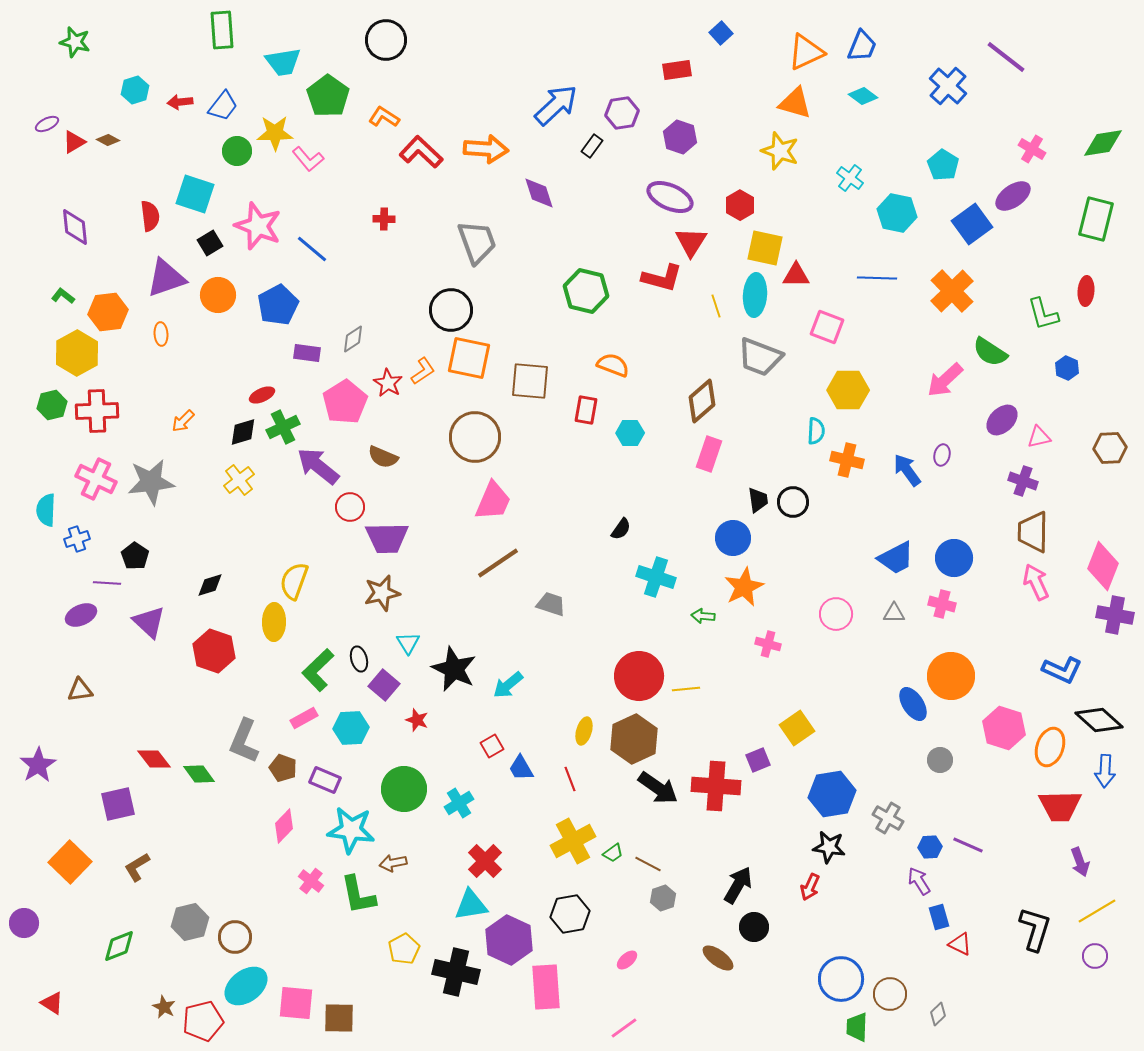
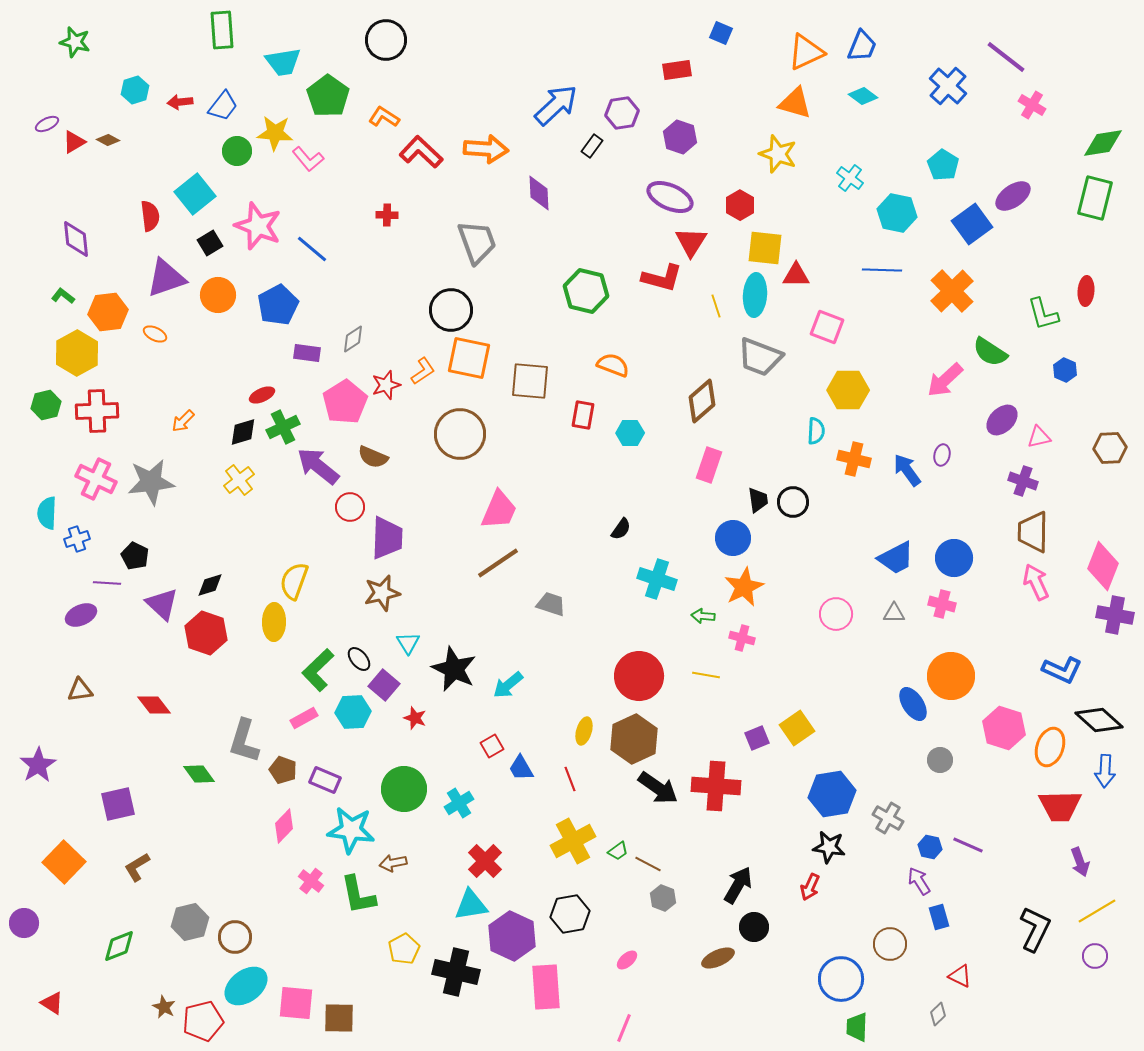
blue square at (721, 33): rotated 25 degrees counterclockwise
yellow star at (275, 133): rotated 6 degrees clockwise
pink cross at (1032, 149): moved 44 px up
yellow star at (780, 151): moved 2 px left, 3 px down
purple diamond at (539, 193): rotated 15 degrees clockwise
cyan square at (195, 194): rotated 33 degrees clockwise
red cross at (384, 219): moved 3 px right, 4 px up
green rectangle at (1096, 219): moved 1 px left, 21 px up
purple diamond at (75, 227): moved 1 px right, 12 px down
yellow square at (765, 248): rotated 6 degrees counterclockwise
blue line at (877, 278): moved 5 px right, 8 px up
orange ellipse at (161, 334): moved 6 px left; rotated 60 degrees counterclockwise
blue hexagon at (1067, 368): moved 2 px left, 2 px down
red star at (388, 383): moved 2 px left, 2 px down; rotated 24 degrees clockwise
green hexagon at (52, 405): moved 6 px left
red rectangle at (586, 410): moved 3 px left, 5 px down
brown circle at (475, 437): moved 15 px left, 3 px up
pink rectangle at (709, 454): moved 11 px down
brown semicircle at (383, 457): moved 10 px left
orange cross at (847, 460): moved 7 px right, 1 px up
pink trapezoid at (493, 501): moved 6 px right, 9 px down
cyan semicircle at (46, 510): moved 1 px right, 3 px down
purple trapezoid at (387, 538): rotated 87 degrees counterclockwise
black pentagon at (135, 556): rotated 8 degrees counterclockwise
cyan cross at (656, 577): moved 1 px right, 2 px down
purple triangle at (149, 622): moved 13 px right, 18 px up
pink cross at (768, 644): moved 26 px left, 6 px up
red hexagon at (214, 651): moved 8 px left, 18 px up
black ellipse at (359, 659): rotated 25 degrees counterclockwise
yellow line at (686, 689): moved 20 px right, 14 px up; rotated 16 degrees clockwise
red star at (417, 720): moved 2 px left, 2 px up
cyan hexagon at (351, 728): moved 2 px right, 16 px up
gray L-shape at (244, 741): rotated 6 degrees counterclockwise
red diamond at (154, 759): moved 54 px up
purple square at (758, 760): moved 1 px left, 22 px up
brown pentagon at (283, 768): moved 2 px down
blue hexagon at (930, 847): rotated 15 degrees clockwise
green trapezoid at (613, 853): moved 5 px right, 2 px up
orange square at (70, 862): moved 6 px left
gray hexagon at (663, 898): rotated 20 degrees counterclockwise
black L-shape at (1035, 929): rotated 9 degrees clockwise
purple hexagon at (509, 940): moved 3 px right, 4 px up
red triangle at (960, 944): moved 32 px down
brown ellipse at (718, 958): rotated 60 degrees counterclockwise
brown circle at (890, 994): moved 50 px up
pink line at (624, 1028): rotated 32 degrees counterclockwise
